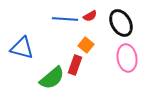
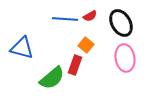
pink ellipse: moved 2 px left
